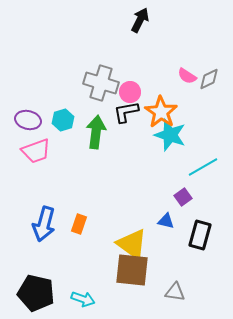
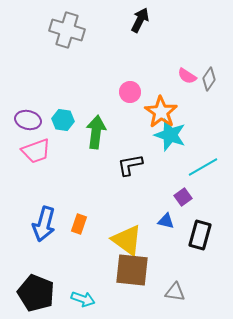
gray diamond: rotated 30 degrees counterclockwise
gray cross: moved 34 px left, 53 px up
black L-shape: moved 4 px right, 53 px down
cyan hexagon: rotated 25 degrees clockwise
yellow triangle: moved 5 px left, 4 px up
black pentagon: rotated 9 degrees clockwise
